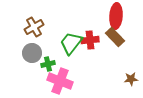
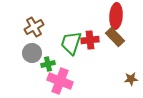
green trapezoid: rotated 20 degrees counterclockwise
